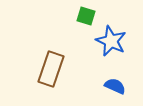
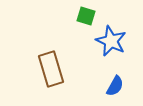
brown rectangle: rotated 36 degrees counterclockwise
blue semicircle: rotated 95 degrees clockwise
